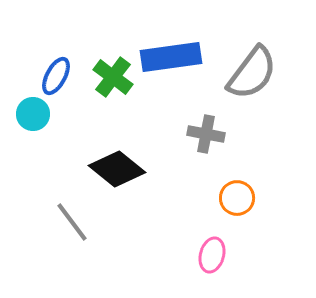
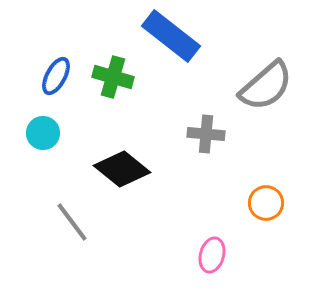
blue rectangle: moved 21 px up; rotated 46 degrees clockwise
gray semicircle: moved 14 px right, 13 px down; rotated 12 degrees clockwise
green cross: rotated 21 degrees counterclockwise
cyan circle: moved 10 px right, 19 px down
gray cross: rotated 6 degrees counterclockwise
black diamond: moved 5 px right
orange circle: moved 29 px right, 5 px down
